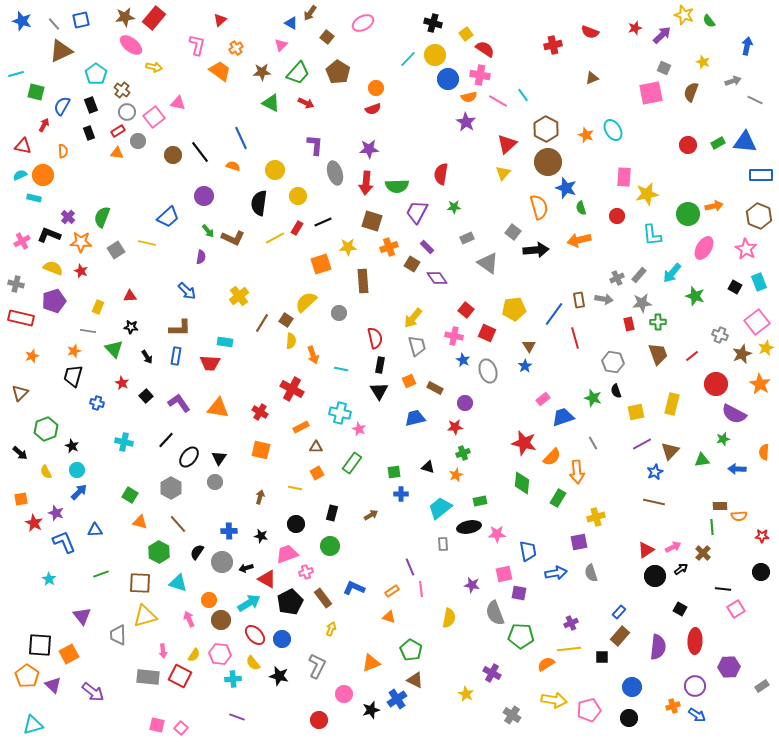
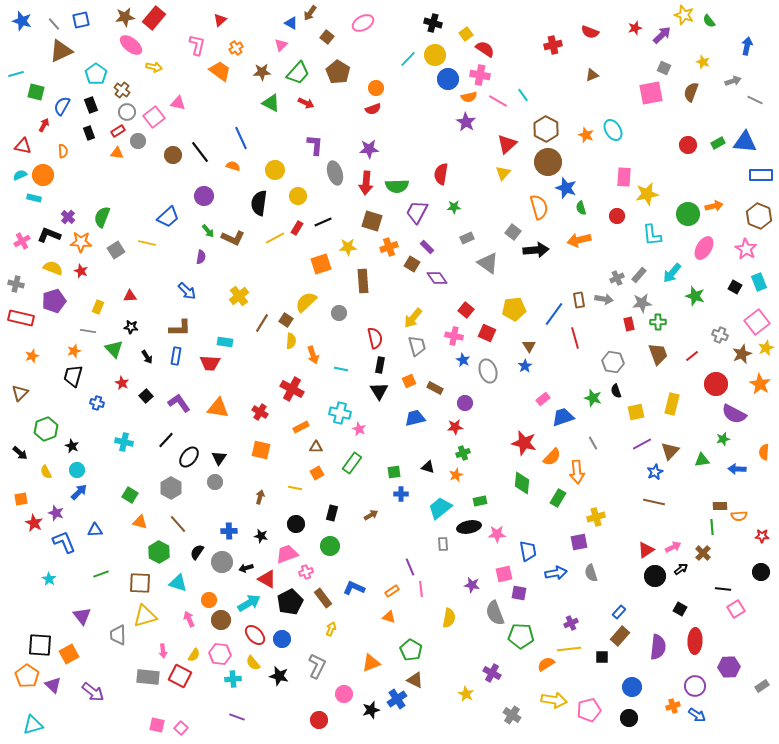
brown triangle at (592, 78): moved 3 px up
